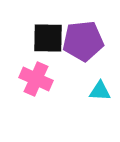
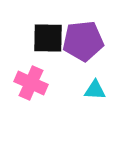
pink cross: moved 5 px left, 4 px down
cyan triangle: moved 5 px left, 1 px up
